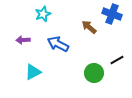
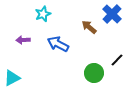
blue cross: rotated 24 degrees clockwise
black line: rotated 16 degrees counterclockwise
cyan triangle: moved 21 px left, 6 px down
